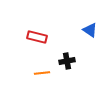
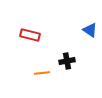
red rectangle: moved 7 px left, 2 px up
